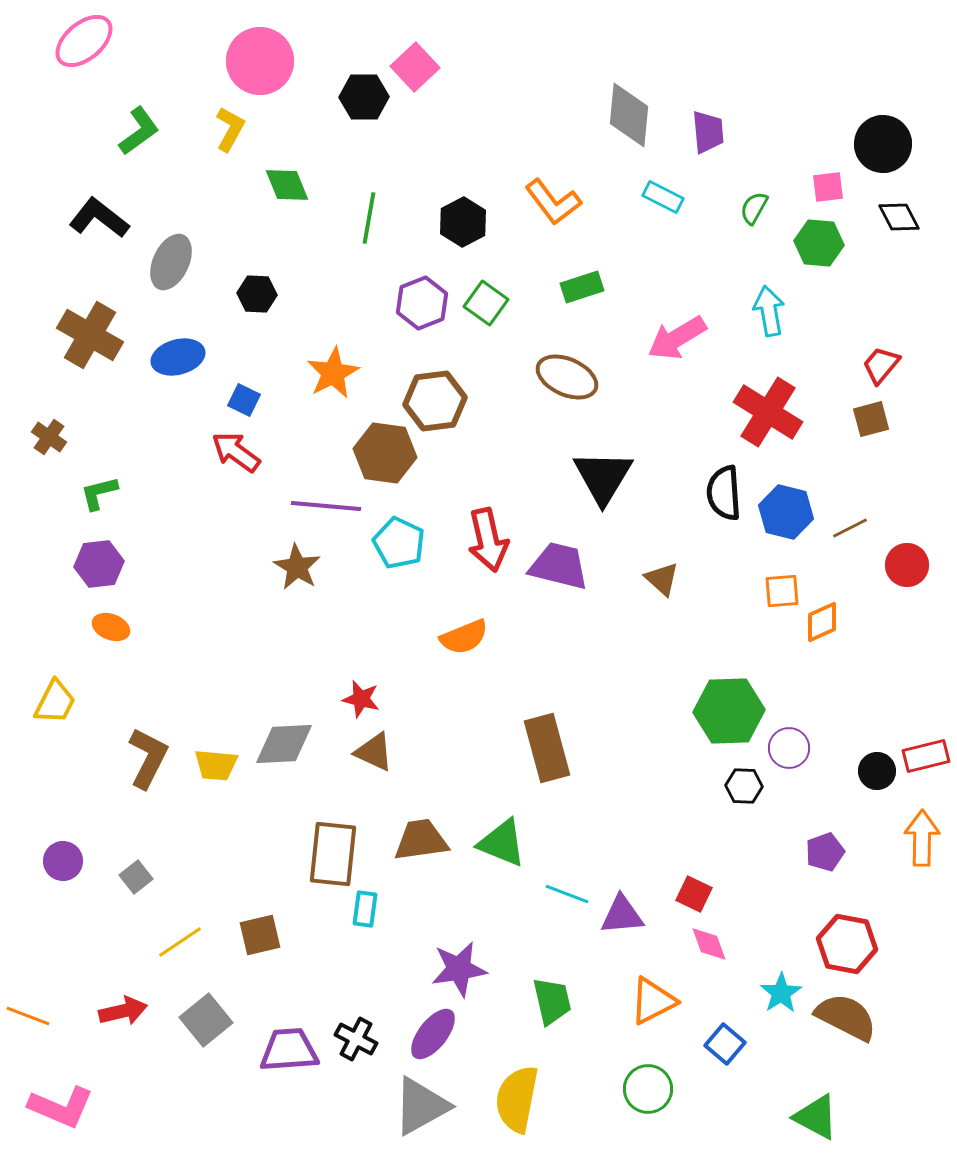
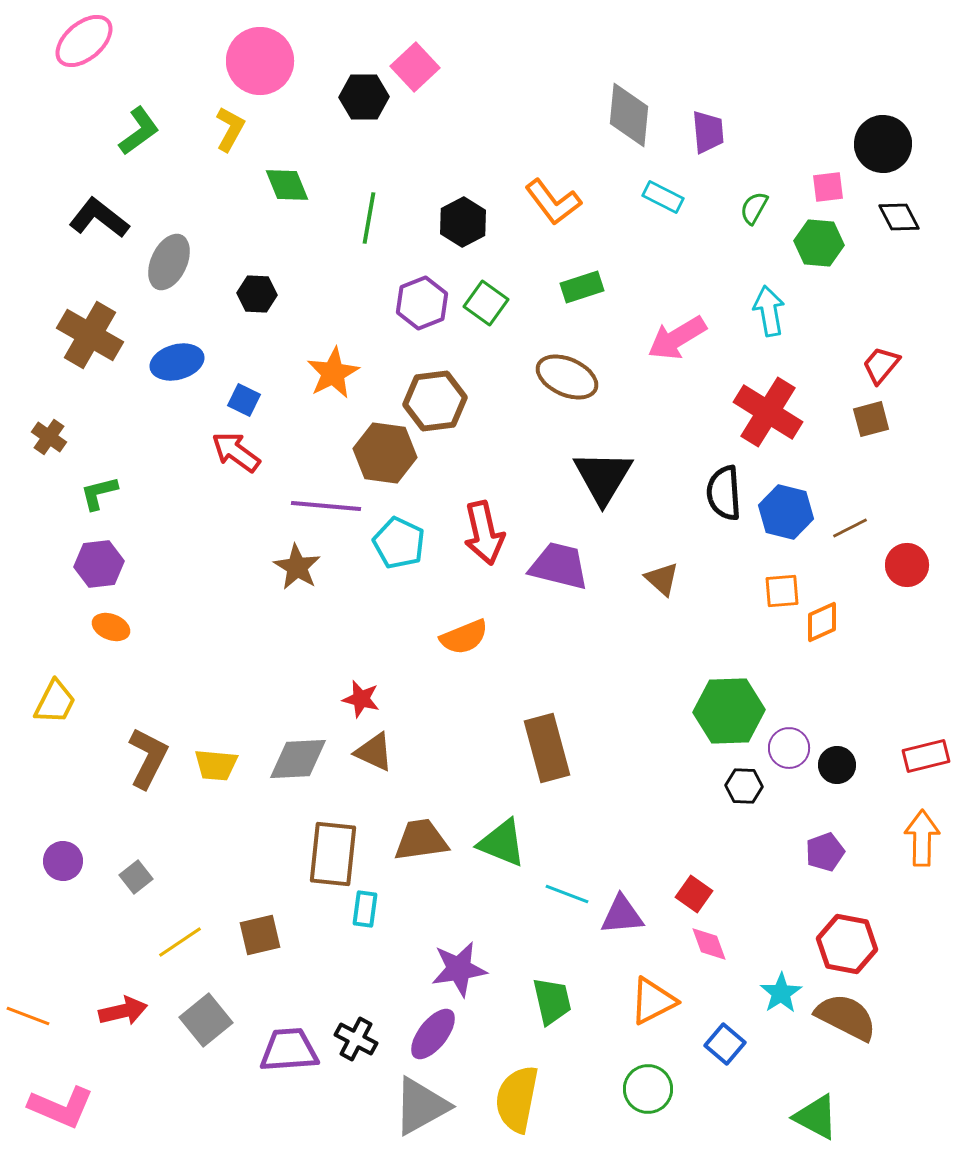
gray ellipse at (171, 262): moved 2 px left
blue ellipse at (178, 357): moved 1 px left, 5 px down
red arrow at (488, 540): moved 4 px left, 7 px up
gray diamond at (284, 744): moved 14 px right, 15 px down
black circle at (877, 771): moved 40 px left, 6 px up
red square at (694, 894): rotated 9 degrees clockwise
